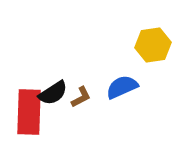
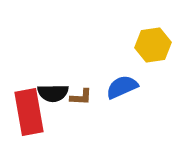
black semicircle: rotated 32 degrees clockwise
brown L-shape: rotated 30 degrees clockwise
red rectangle: rotated 12 degrees counterclockwise
